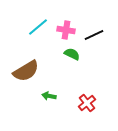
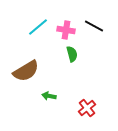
black line: moved 9 px up; rotated 54 degrees clockwise
green semicircle: rotated 49 degrees clockwise
red cross: moved 5 px down
